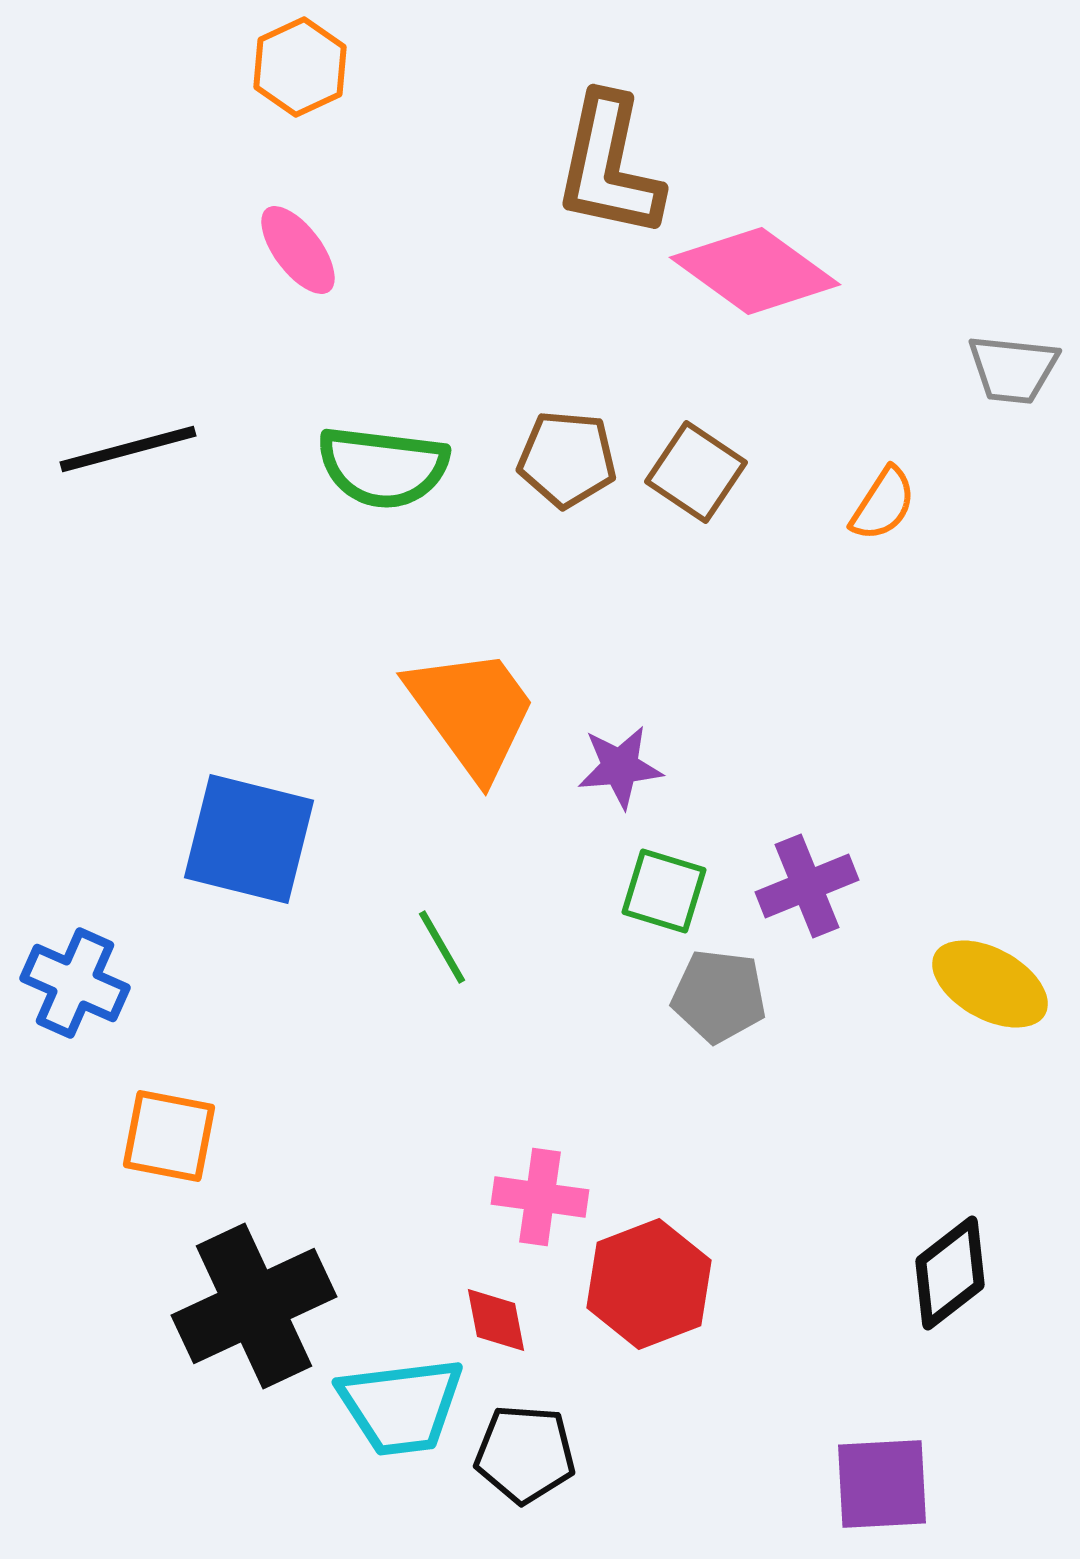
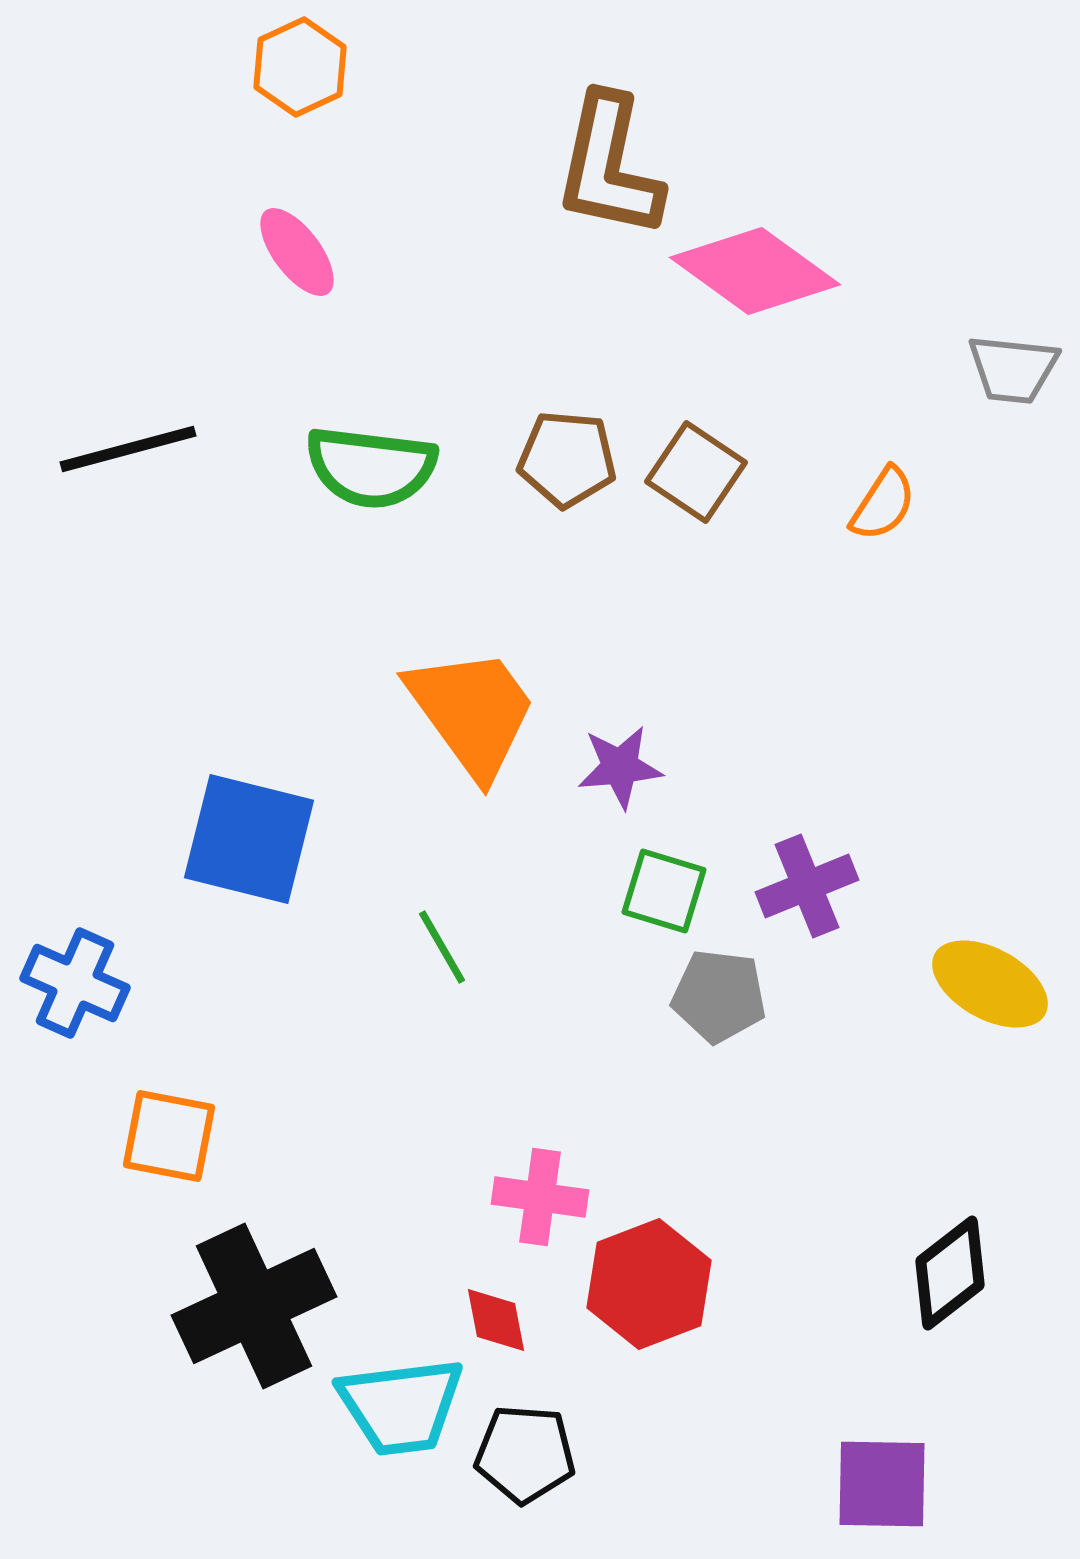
pink ellipse: moved 1 px left, 2 px down
green semicircle: moved 12 px left
purple square: rotated 4 degrees clockwise
